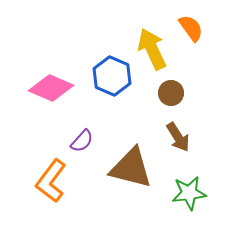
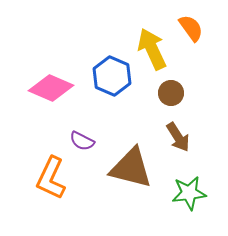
purple semicircle: rotated 75 degrees clockwise
orange L-shape: moved 3 px up; rotated 12 degrees counterclockwise
